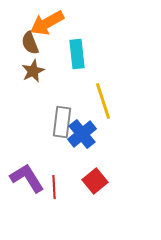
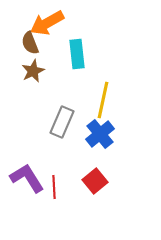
yellow line: moved 1 px up; rotated 30 degrees clockwise
gray rectangle: rotated 16 degrees clockwise
blue cross: moved 18 px right
